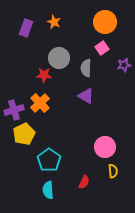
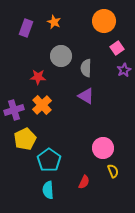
orange circle: moved 1 px left, 1 px up
pink square: moved 15 px right
gray circle: moved 2 px right, 2 px up
purple star: moved 5 px down; rotated 16 degrees counterclockwise
red star: moved 6 px left, 2 px down
orange cross: moved 2 px right, 2 px down
yellow pentagon: moved 1 px right, 5 px down
pink circle: moved 2 px left, 1 px down
yellow semicircle: rotated 16 degrees counterclockwise
